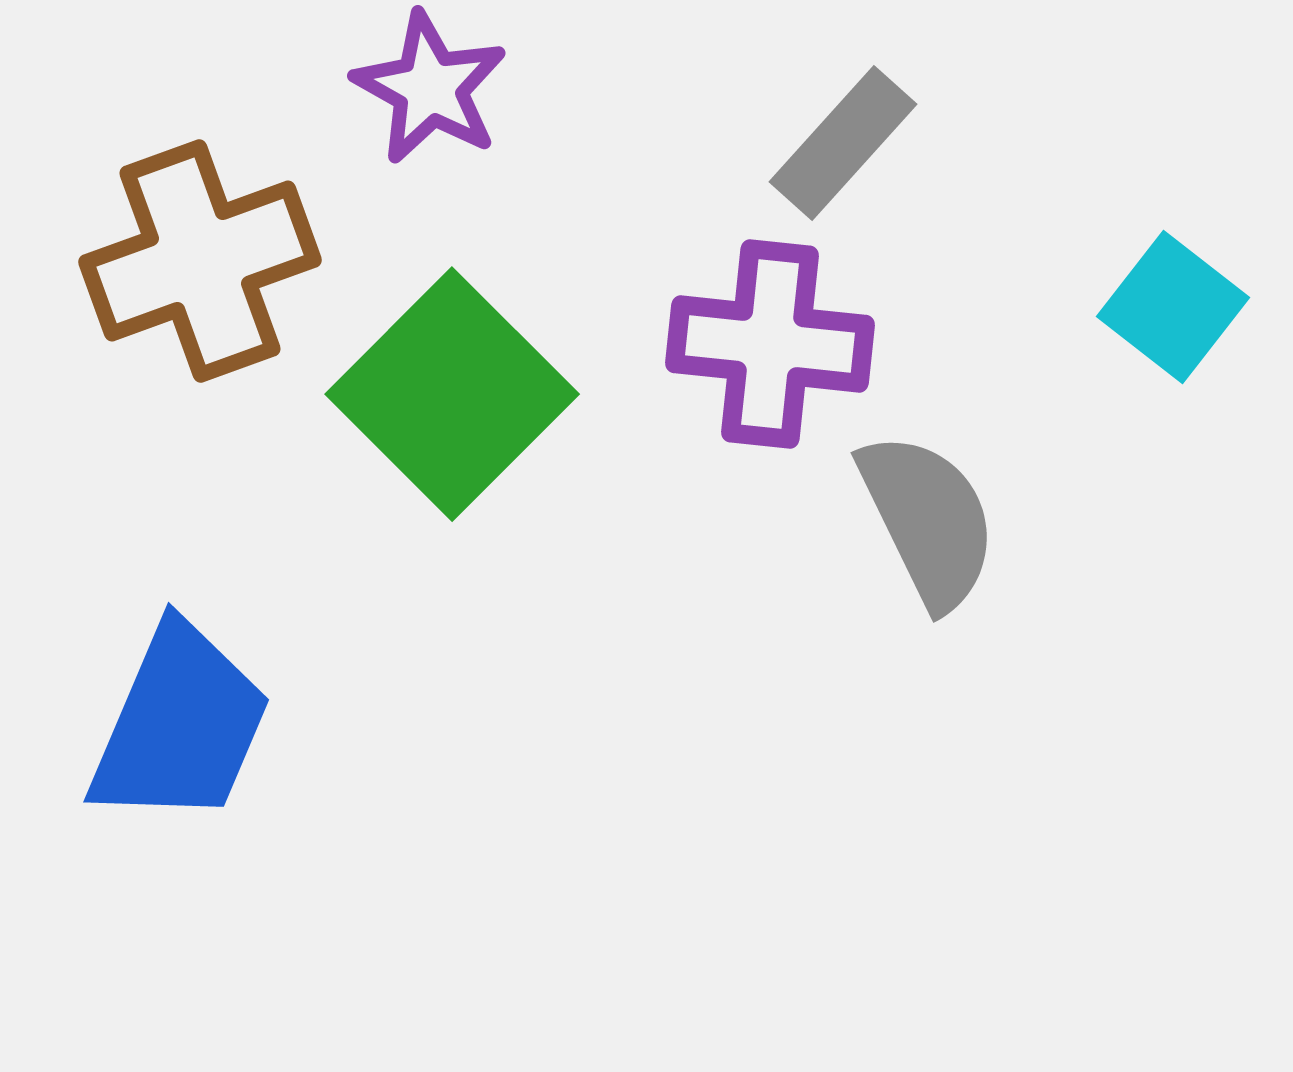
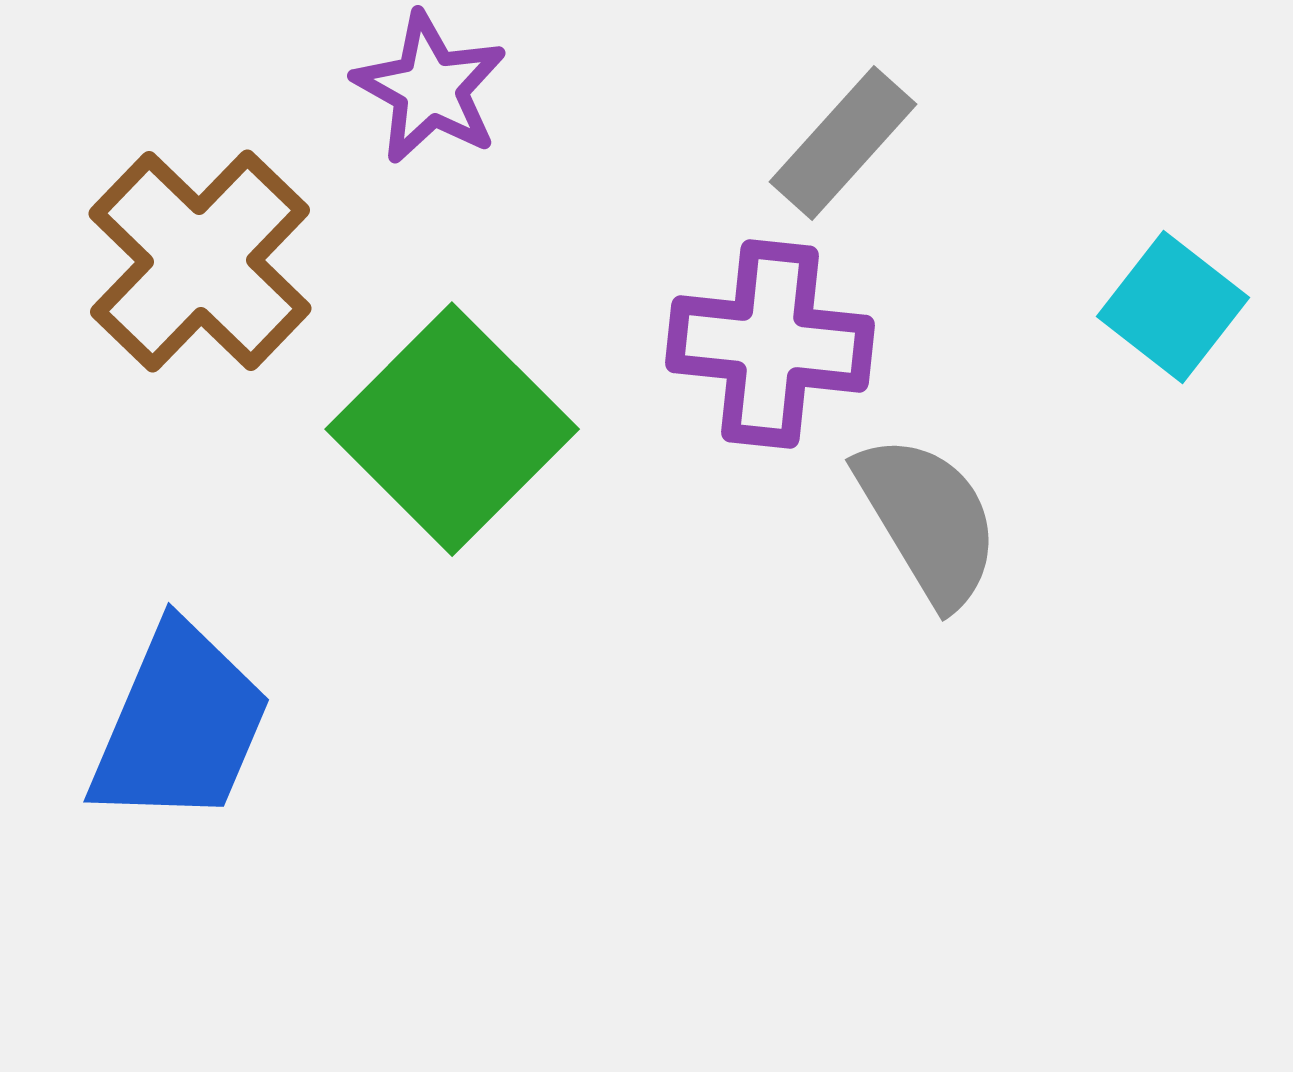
brown cross: rotated 26 degrees counterclockwise
green square: moved 35 px down
gray semicircle: rotated 5 degrees counterclockwise
